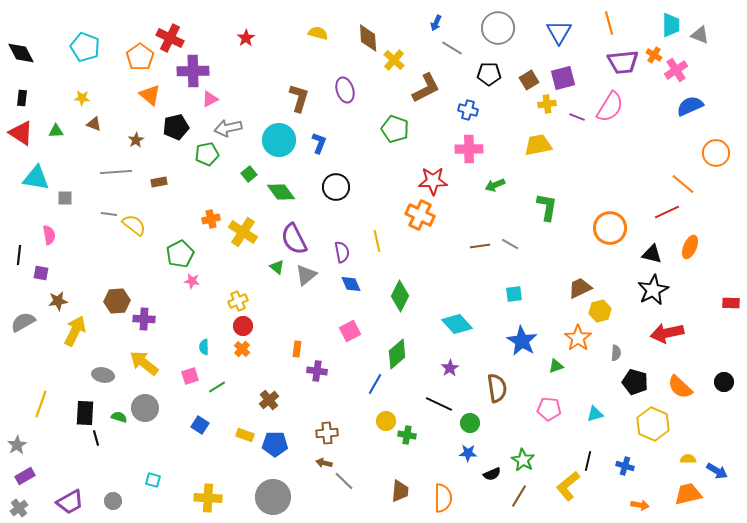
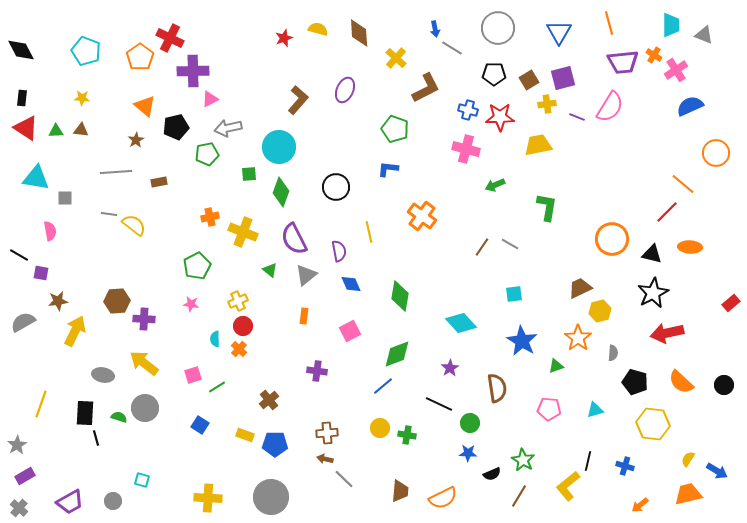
blue arrow at (436, 23): moved 1 px left, 6 px down; rotated 35 degrees counterclockwise
yellow semicircle at (318, 33): moved 4 px up
gray triangle at (700, 35): moved 4 px right
red star at (246, 38): moved 38 px right; rotated 12 degrees clockwise
brown diamond at (368, 38): moved 9 px left, 5 px up
cyan pentagon at (85, 47): moved 1 px right, 4 px down
black diamond at (21, 53): moved 3 px up
yellow cross at (394, 60): moved 2 px right, 2 px up
black pentagon at (489, 74): moved 5 px right
purple ellipse at (345, 90): rotated 40 degrees clockwise
orange triangle at (150, 95): moved 5 px left, 11 px down
brown L-shape at (299, 98): moved 1 px left, 2 px down; rotated 24 degrees clockwise
brown triangle at (94, 124): moved 13 px left, 6 px down; rotated 14 degrees counterclockwise
red triangle at (21, 133): moved 5 px right, 5 px up
cyan circle at (279, 140): moved 7 px down
blue L-shape at (319, 143): moved 69 px right, 26 px down; rotated 105 degrees counterclockwise
pink cross at (469, 149): moved 3 px left; rotated 16 degrees clockwise
green square at (249, 174): rotated 35 degrees clockwise
red star at (433, 181): moved 67 px right, 64 px up
green diamond at (281, 192): rotated 56 degrees clockwise
red line at (667, 212): rotated 20 degrees counterclockwise
orange cross at (420, 215): moved 2 px right, 1 px down; rotated 12 degrees clockwise
orange cross at (211, 219): moved 1 px left, 2 px up
orange circle at (610, 228): moved 2 px right, 11 px down
yellow cross at (243, 232): rotated 12 degrees counterclockwise
pink semicircle at (49, 235): moved 1 px right, 4 px up
yellow line at (377, 241): moved 8 px left, 9 px up
brown line at (480, 246): moved 2 px right, 1 px down; rotated 48 degrees counterclockwise
orange ellipse at (690, 247): rotated 70 degrees clockwise
purple semicircle at (342, 252): moved 3 px left, 1 px up
green pentagon at (180, 254): moved 17 px right, 12 px down
black line at (19, 255): rotated 66 degrees counterclockwise
green triangle at (277, 267): moved 7 px left, 3 px down
pink star at (192, 281): moved 1 px left, 23 px down
black star at (653, 290): moved 3 px down
green diamond at (400, 296): rotated 16 degrees counterclockwise
red rectangle at (731, 303): rotated 42 degrees counterclockwise
cyan diamond at (457, 324): moved 4 px right, 1 px up
cyan semicircle at (204, 347): moved 11 px right, 8 px up
orange cross at (242, 349): moved 3 px left
orange rectangle at (297, 349): moved 7 px right, 33 px up
gray semicircle at (616, 353): moved 3 px left
green diamond at (397, 354): rotated 20 degrees clockwise
pink square at (190, 376): moved 3 px right, 1 px up
black circle at (724, 382): moved 3 px down
blue line at (375, 384): moved 8 px right, 2 px down; rotated 20 degrees clockwise
orange semicircle at (680, 387): moved 1 px right, 5 px up
cyan triangle at (595, 414): moved 4 px up
yellow circle at (386, 421): moved 6 px left, 7 px down
yellow hexagon at (653, 424): rotated 16 degrees counterclockwise
yellow semicircle at (688, 459): rotated 56 degrees counterclockwise
brown arrow at (324, 463): moved 1 px right, 4 px up
cyan square at (153, 480): moved 11 px left
gray line at (344, 481): moved 2 px up
gray circle at (273, 497): moved 2 px left
orange semicircle at (443, 498): rotated 64 degrees clockwise
orange arrow at (640, 505): rotated 132 degrees clockwise
gray cross at (19, 508): rotated 12 degrees counterclockwise
